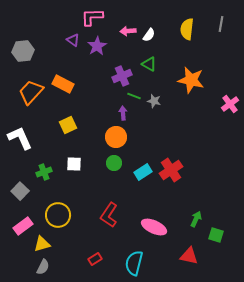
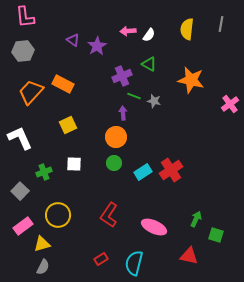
pink L-shape: moved 67 px left; rotated 95 degrees counterclockwise
red rectangle: moved 6 px right
